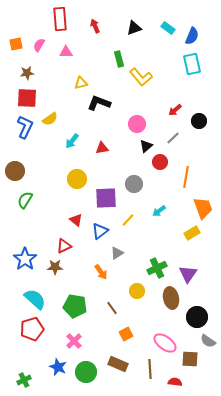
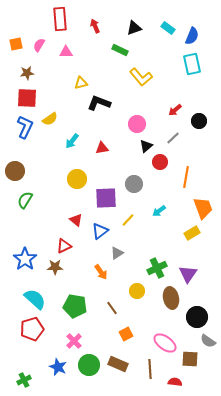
green rectangle at (119, 59): moved 1 px right, 9 px up; rotated 49 degrees counterclockwise
green circle at (86, 372): moved 3 px right, 7 px up
